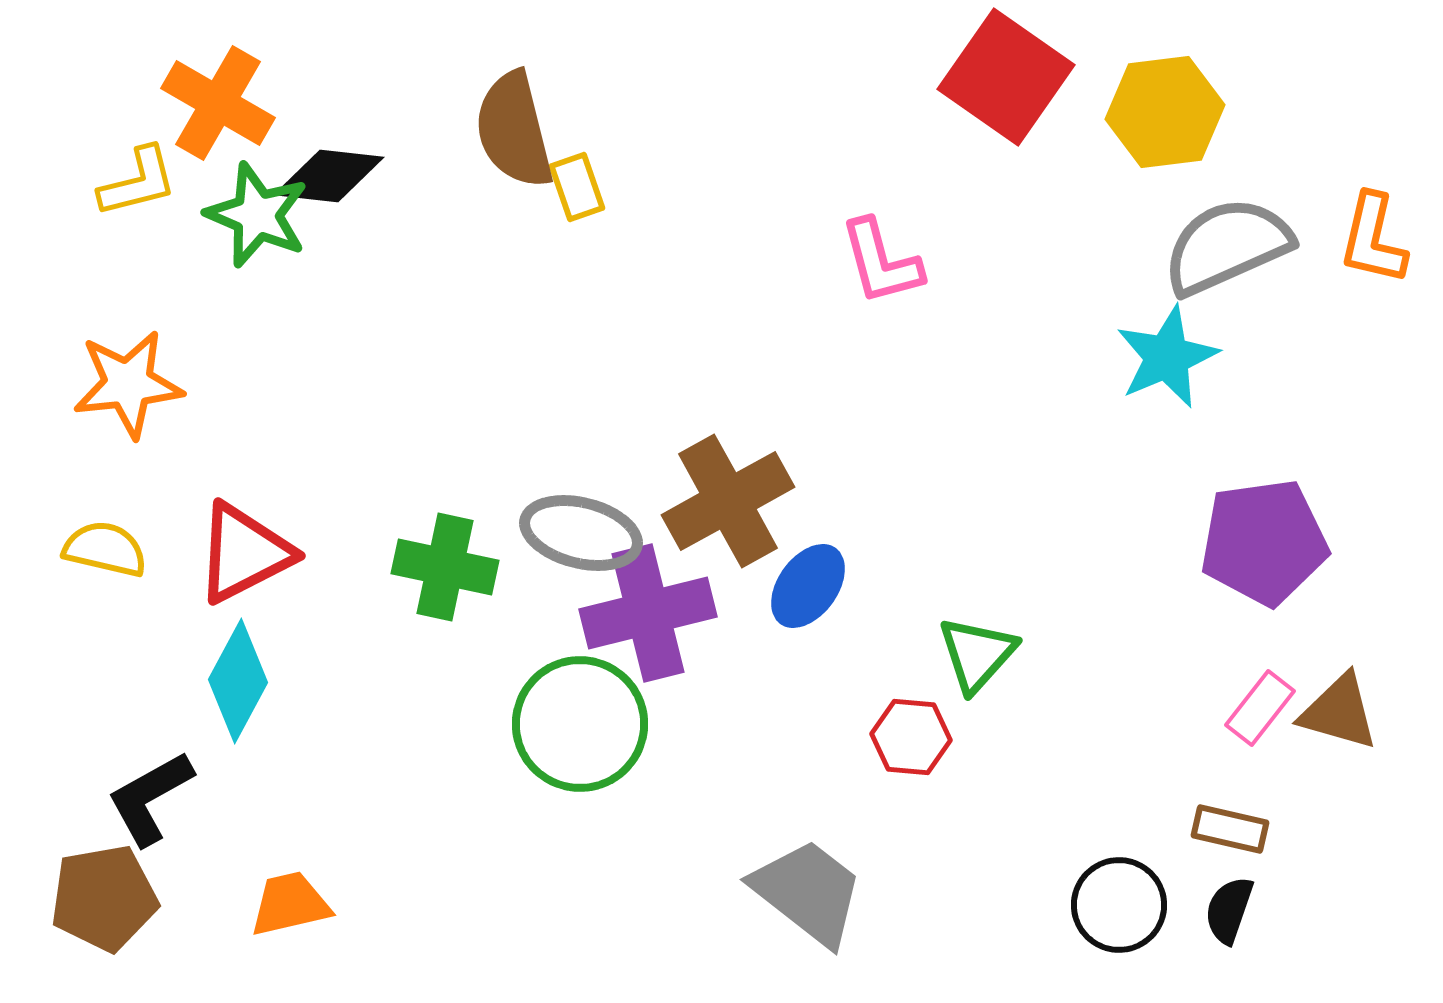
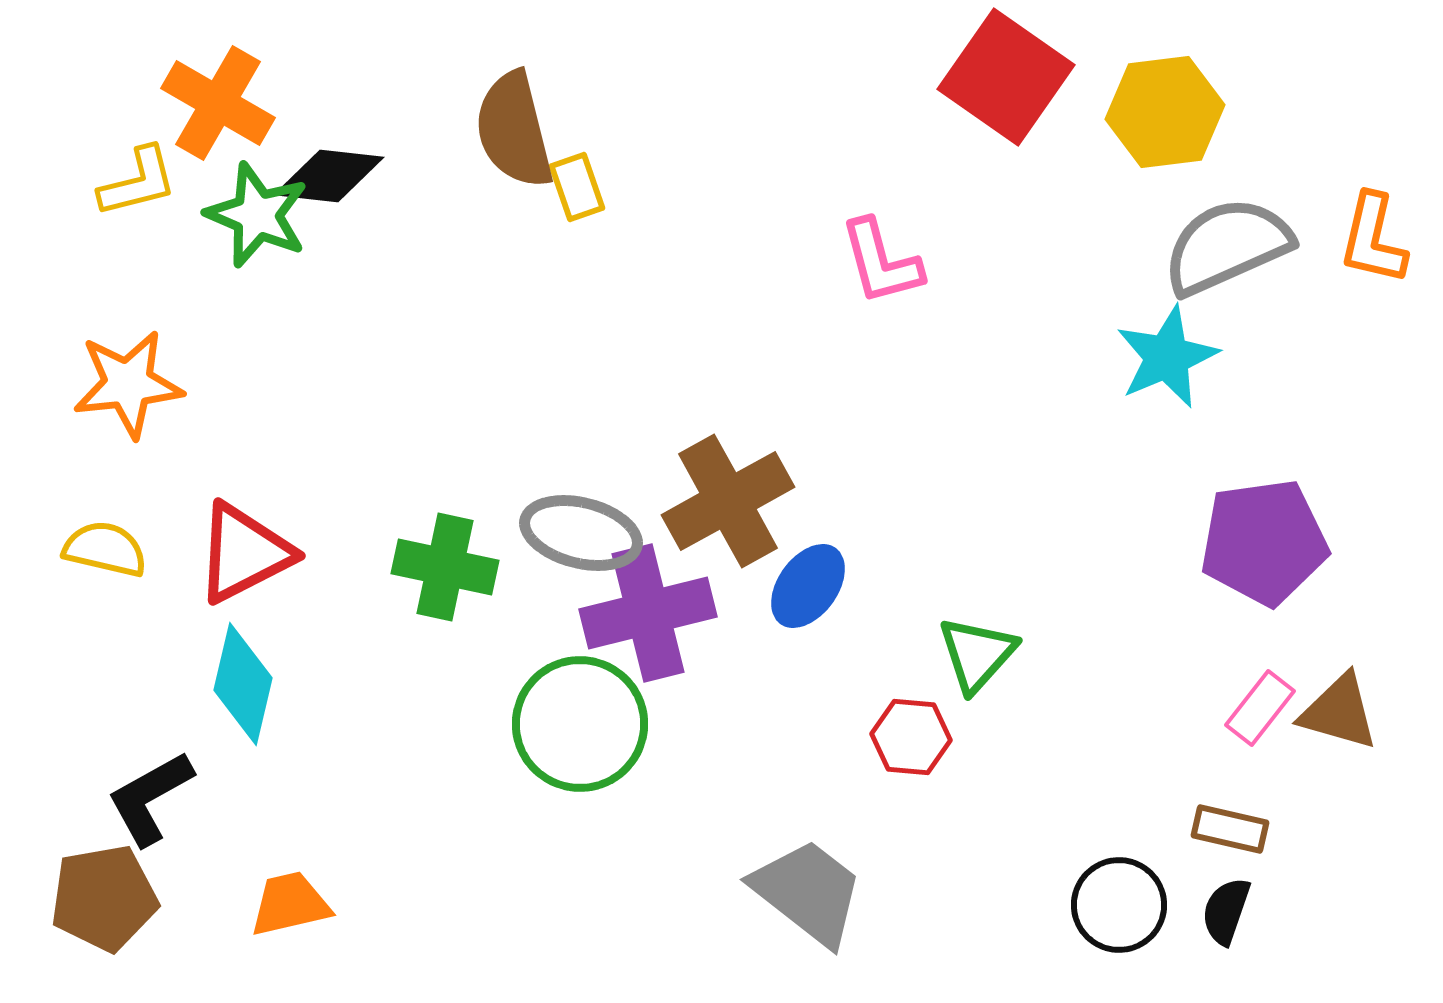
cyan diamond: moved 5 px right, 3 px down; rotated 15 degrees counterclockwise
black semicircle: moved 3 px left, 1 px down
